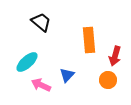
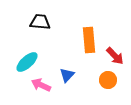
black trapezoid: moved 1 px left; rotated 35 degrees counterclockwise
red arrow: rotated 60 degrees counterclockwise
